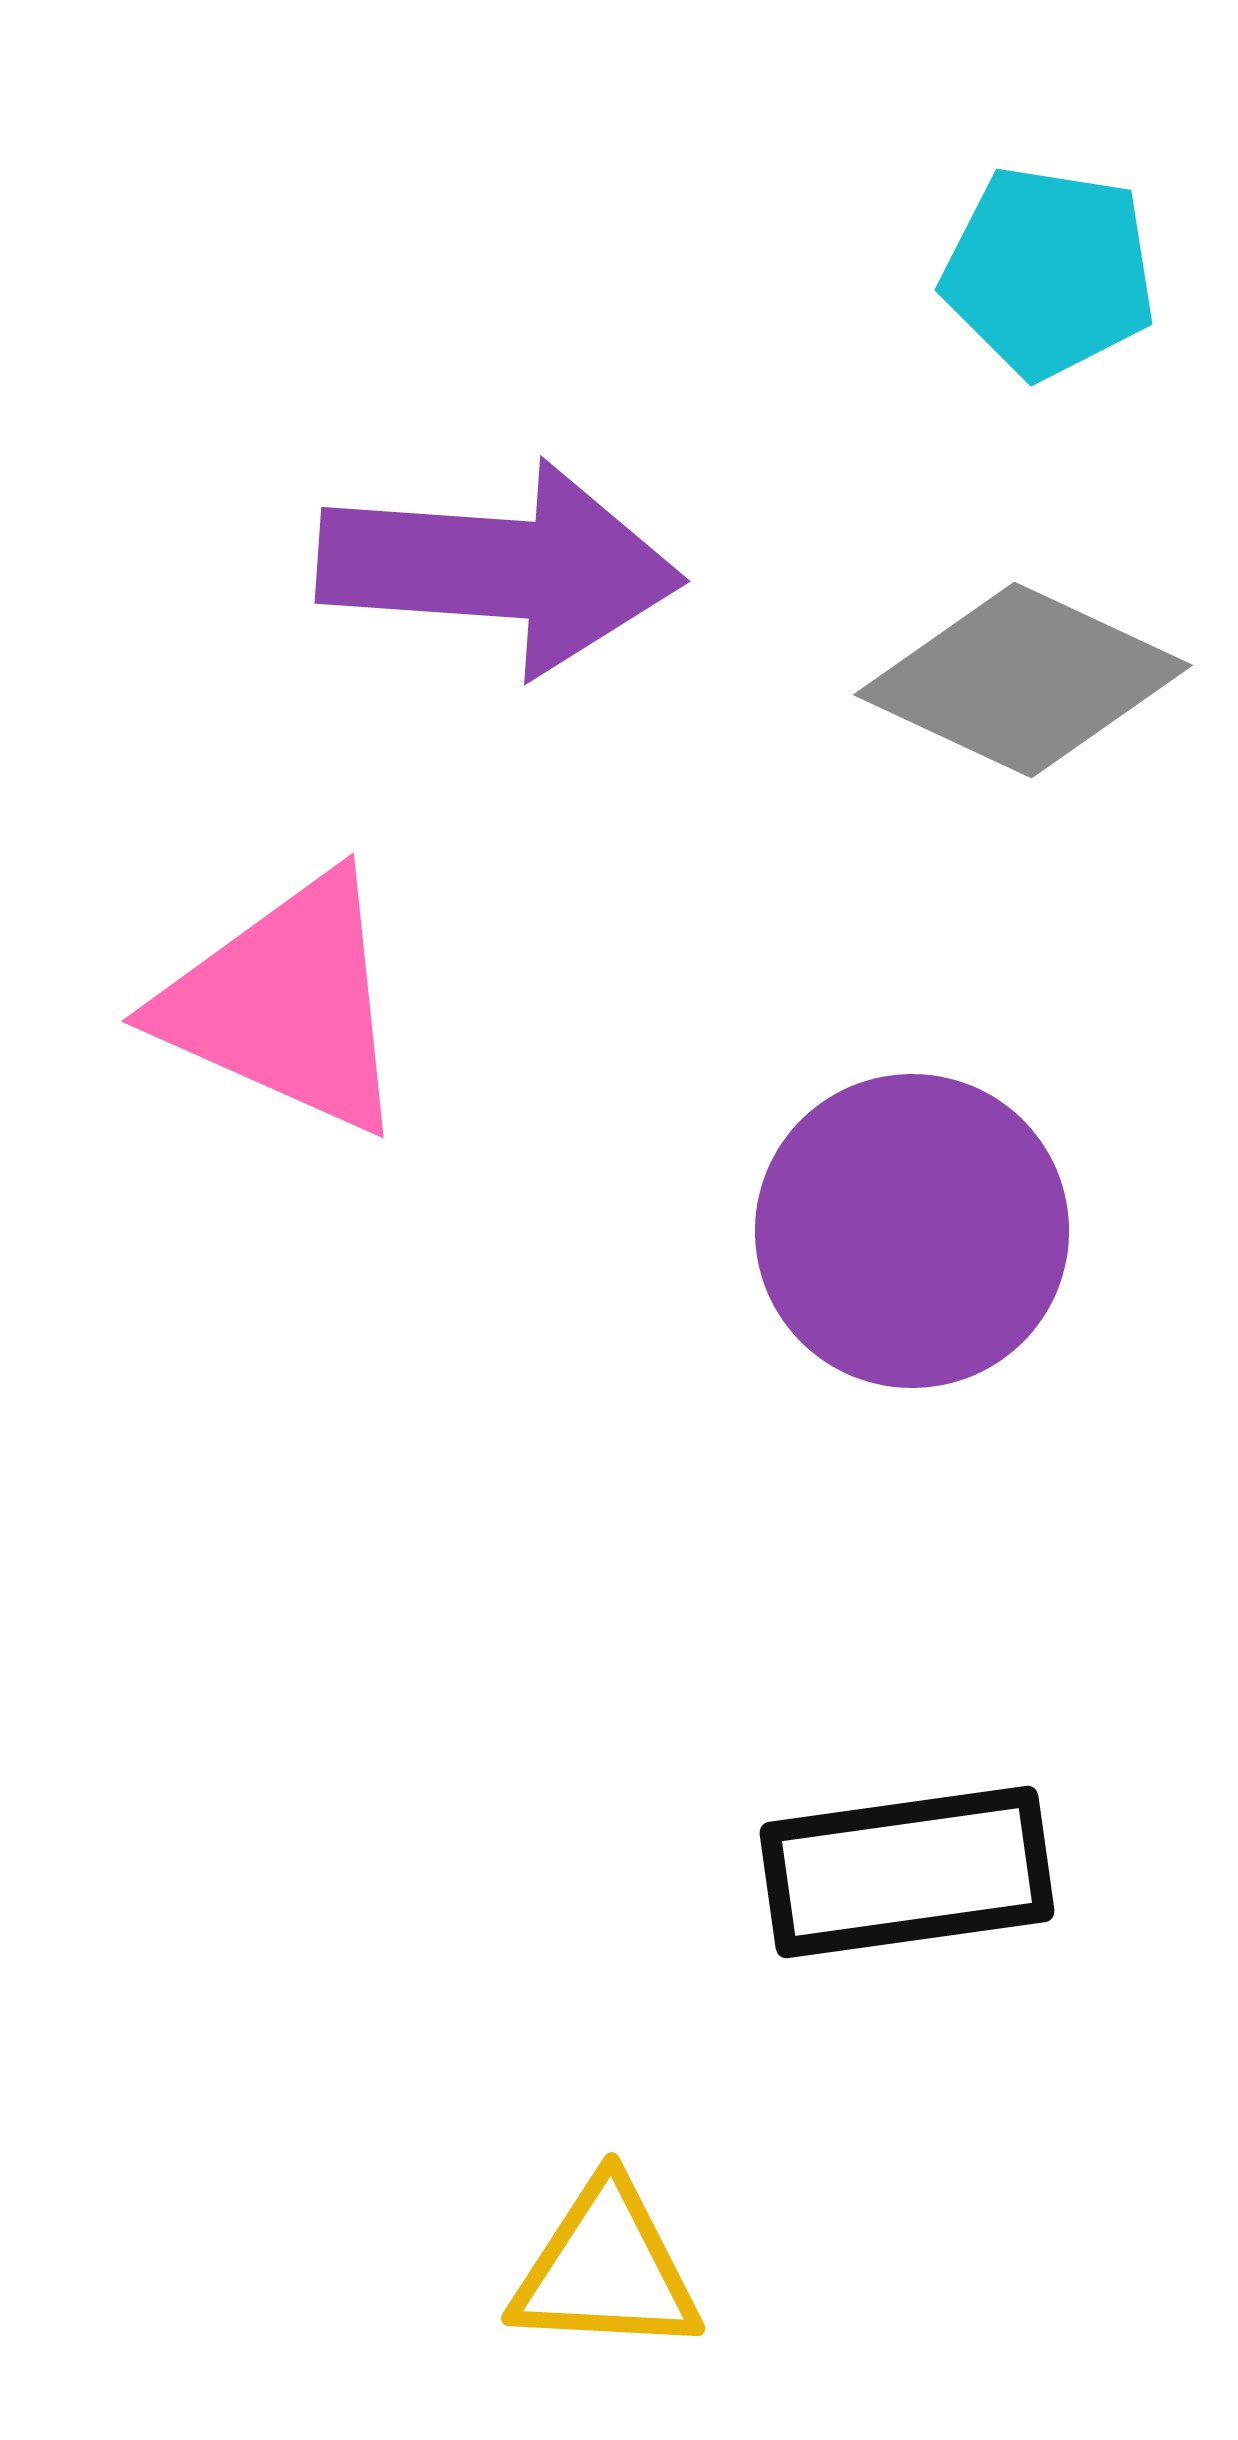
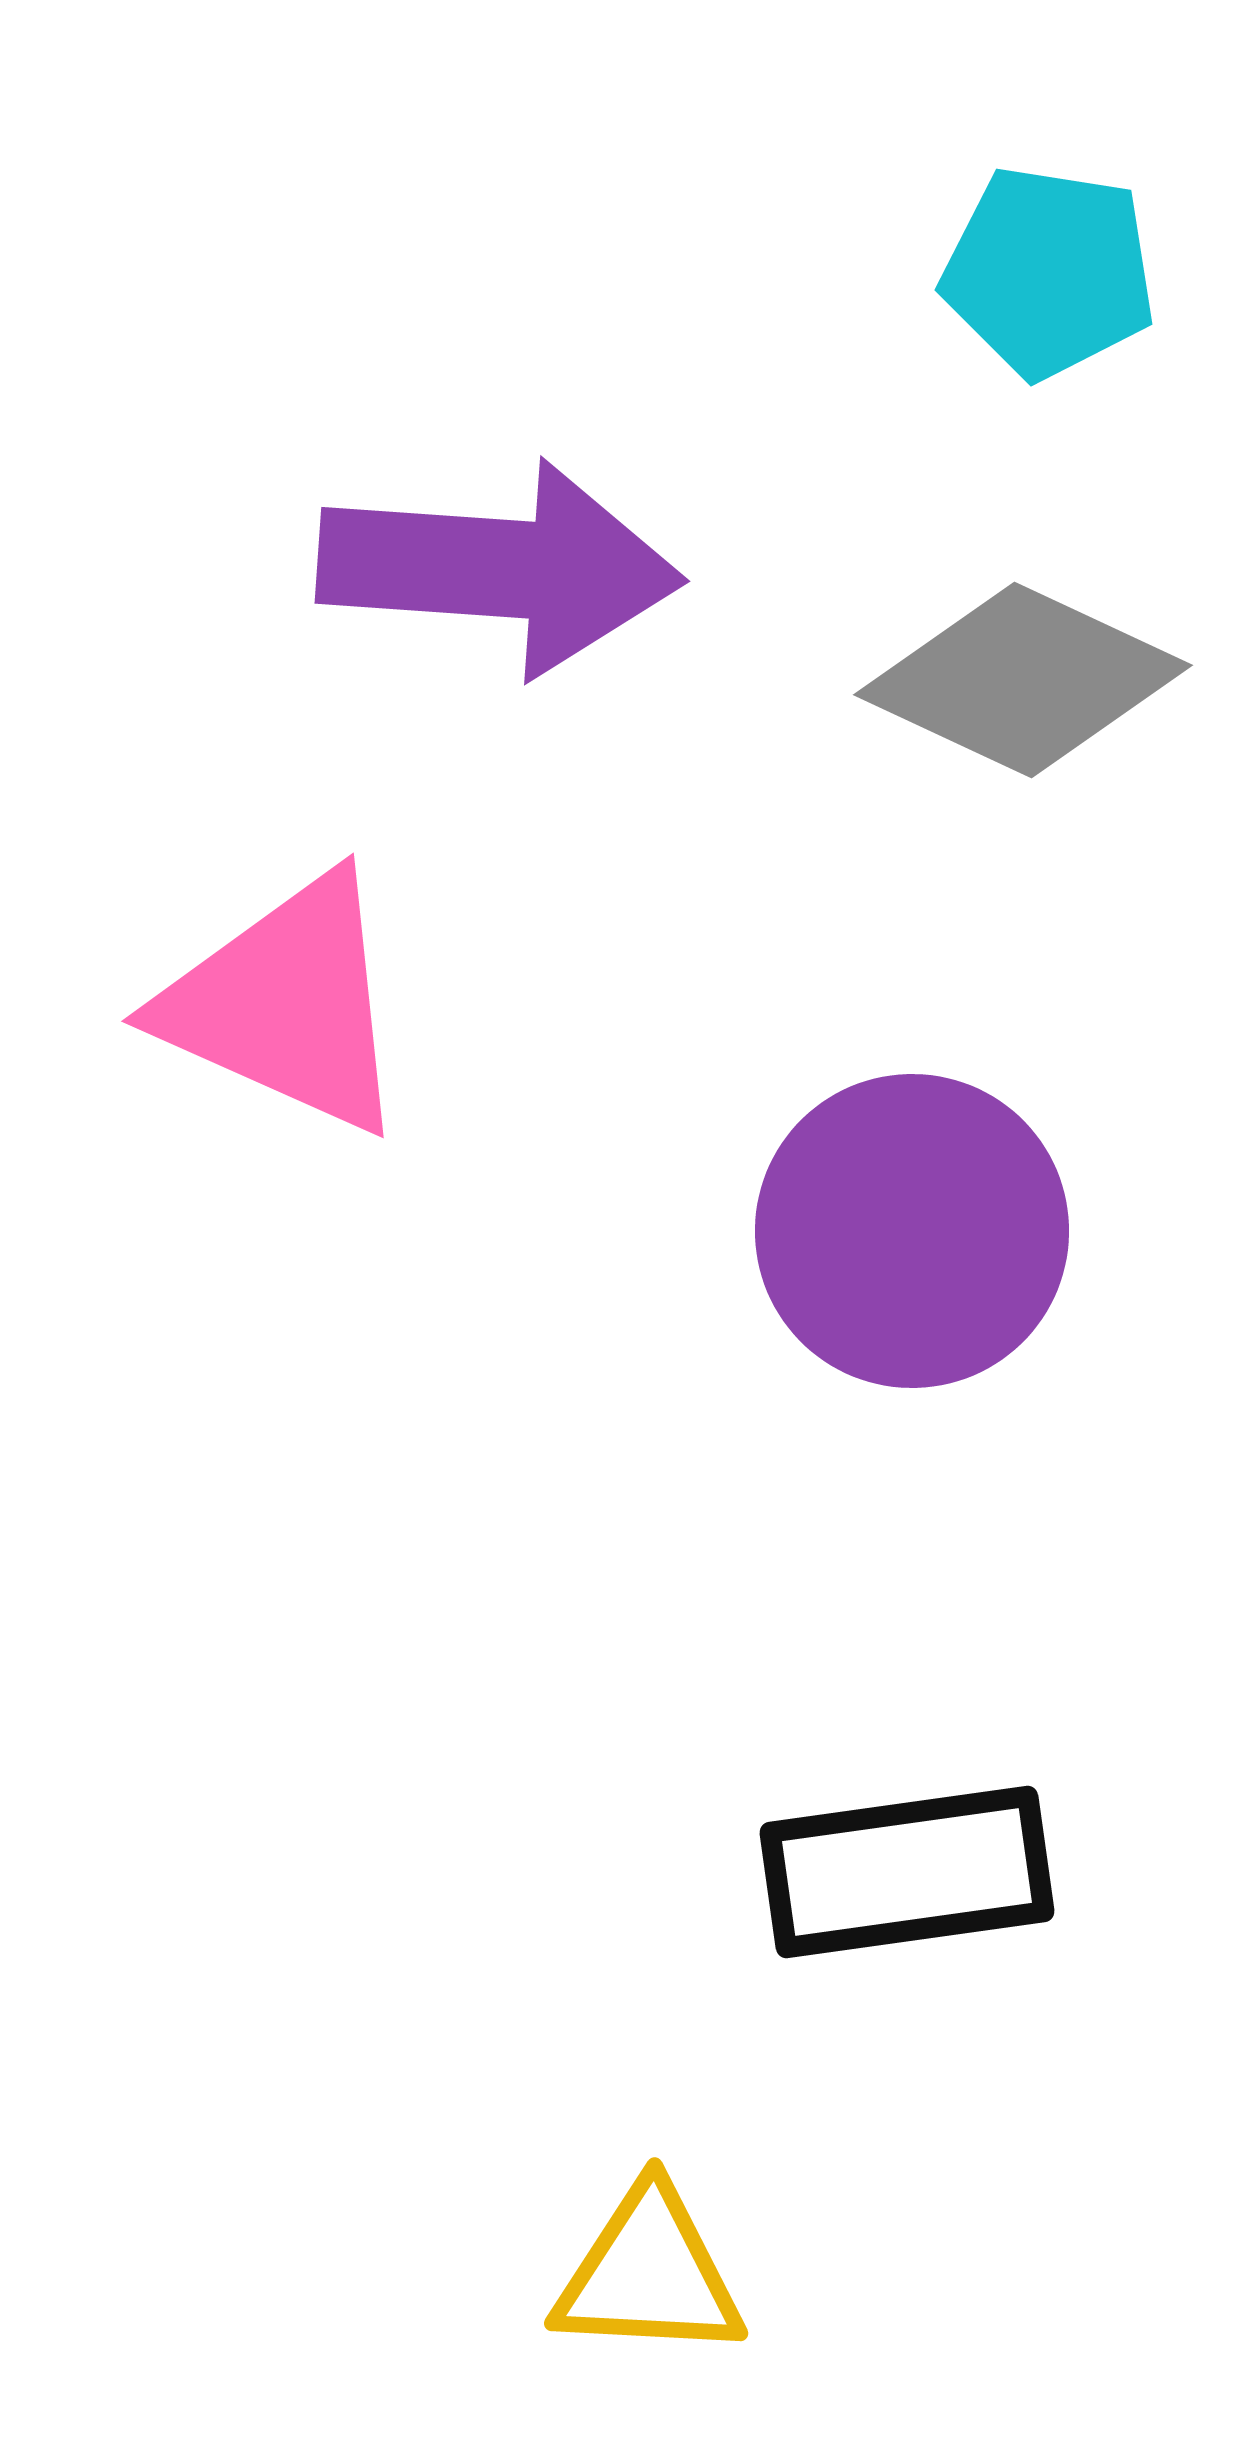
yellow triangle: moved 43 px right, 5 px down
